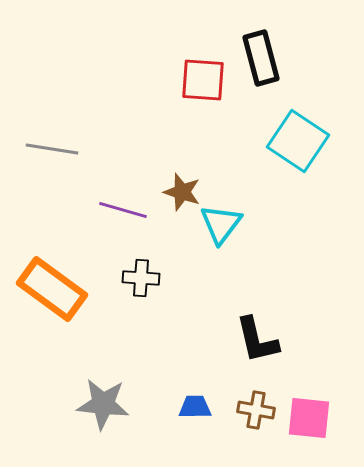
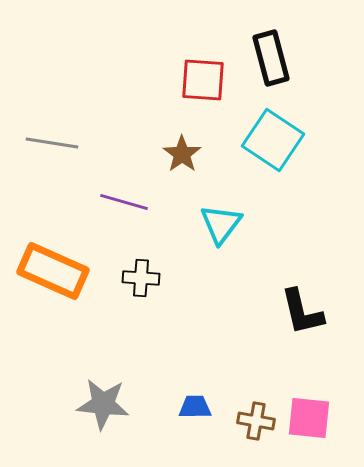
black rectangle: moved 10 px right
cyan square: moved 25 px left, 1 px up
gray line: moved 6 px up
brown star: moved 38 px up; rotated 18 degrees clockwise
purple line: moved 1 px right, 8 px up
orange rectangle: moved 1 px right, 18 px up; rotated 12 degrees counterclockwise
black L-shape: moved 45 px right, 28 px up
brown cross: moved 11 px down
